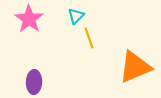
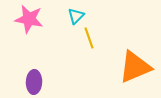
pink star: rotated 24 degrees counterclockwise
